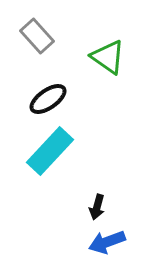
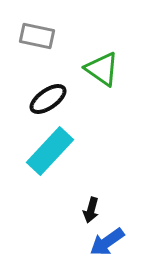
gray rectangle: rotated 36 degrees counterclockwise
green triangle: moved 6 px left, 12 px down
black arrow: moved 6 px left, 3 px down
blue arrow: rotated 15 degrees counterclockwise
